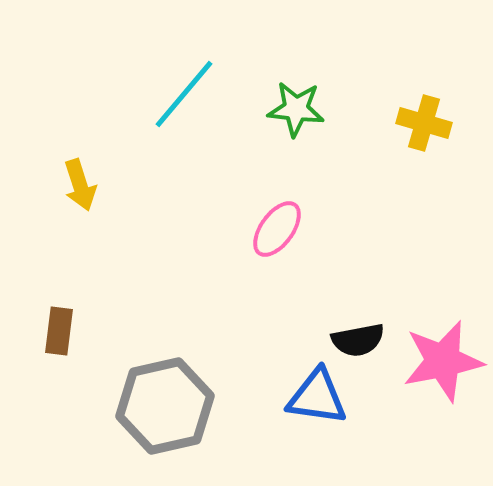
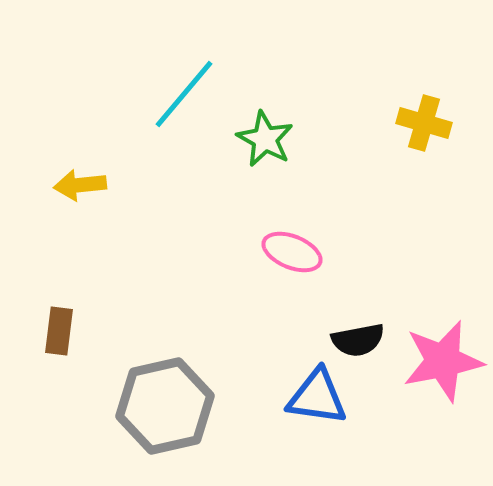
green star: moved 31 px left, 30 px down; rotated 22 degrees clockwise
yellow arrow: rotated 102 degrees clockwise
pink ellipse: moved 15 px right, 23 px down; rotated 76 degrees clockwise
